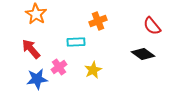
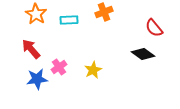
orange cross: moved 6 px right, 9 px up
red semicircle: moved 2 px right, 2 px down
cyan rectangle: moved 7 px left, 22 px up
